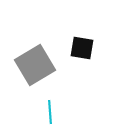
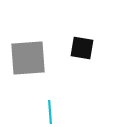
gray square: moved 7 px left, 7 px up; rotated 27 degrees clockwise
